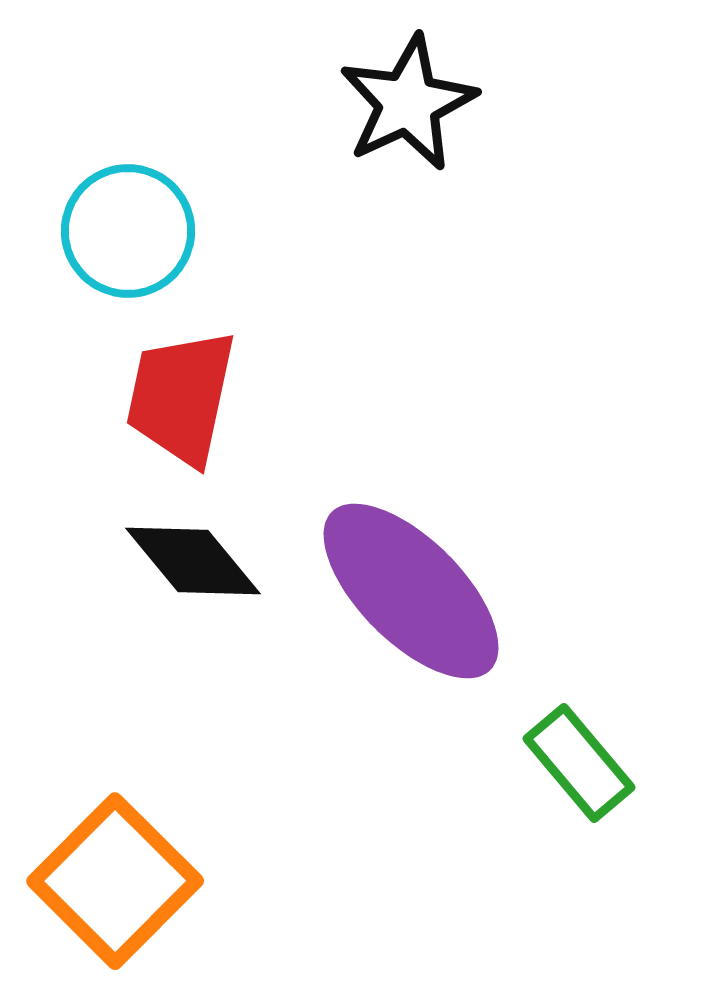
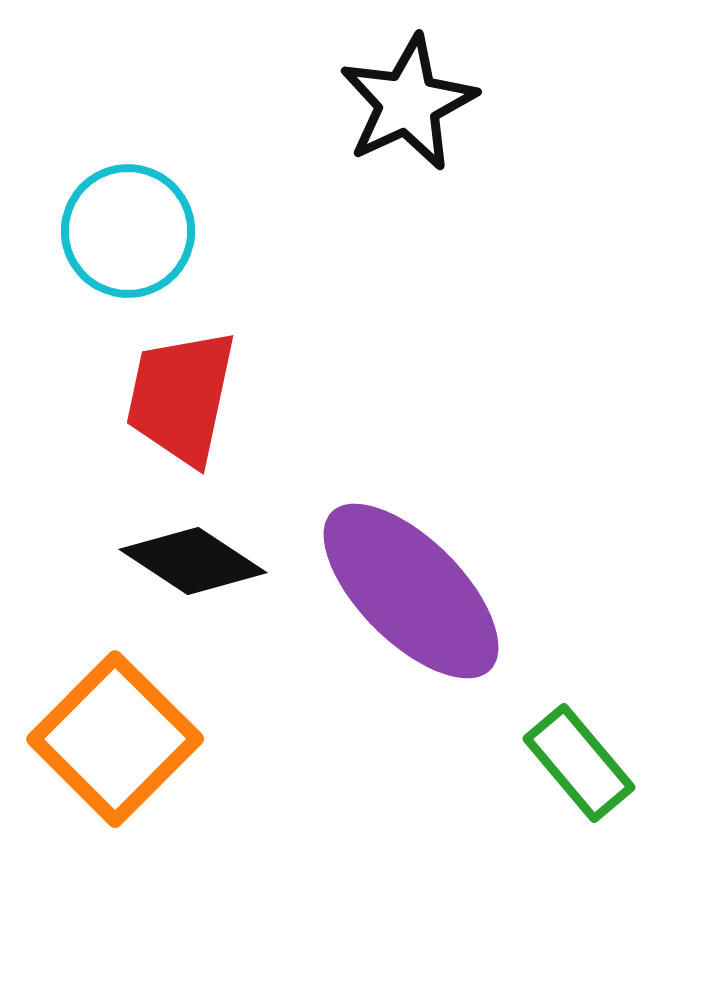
black diamond: rotated 17 degrees counterclockwise
orange square: moved 142 px up
